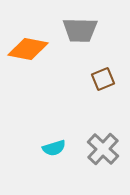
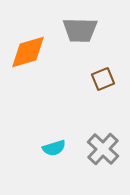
orange diamond: moved 3 px down; rotated 27 degrees counterclockwise
